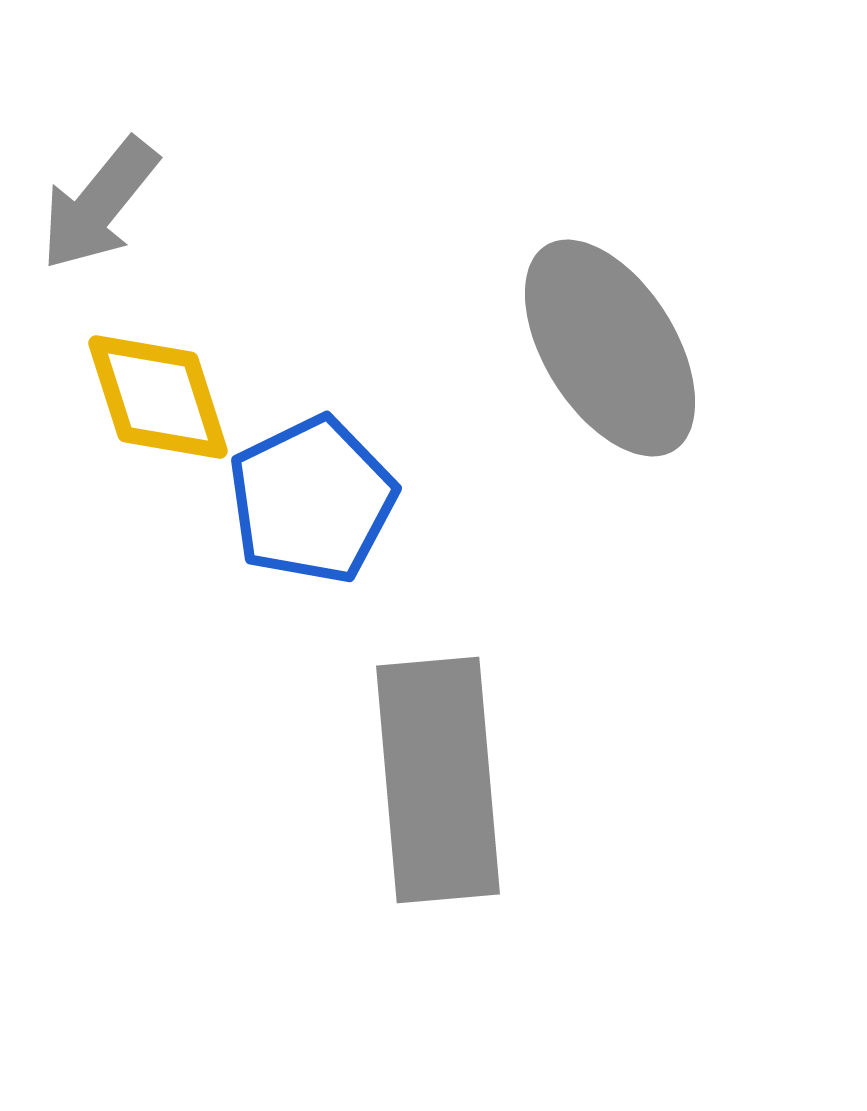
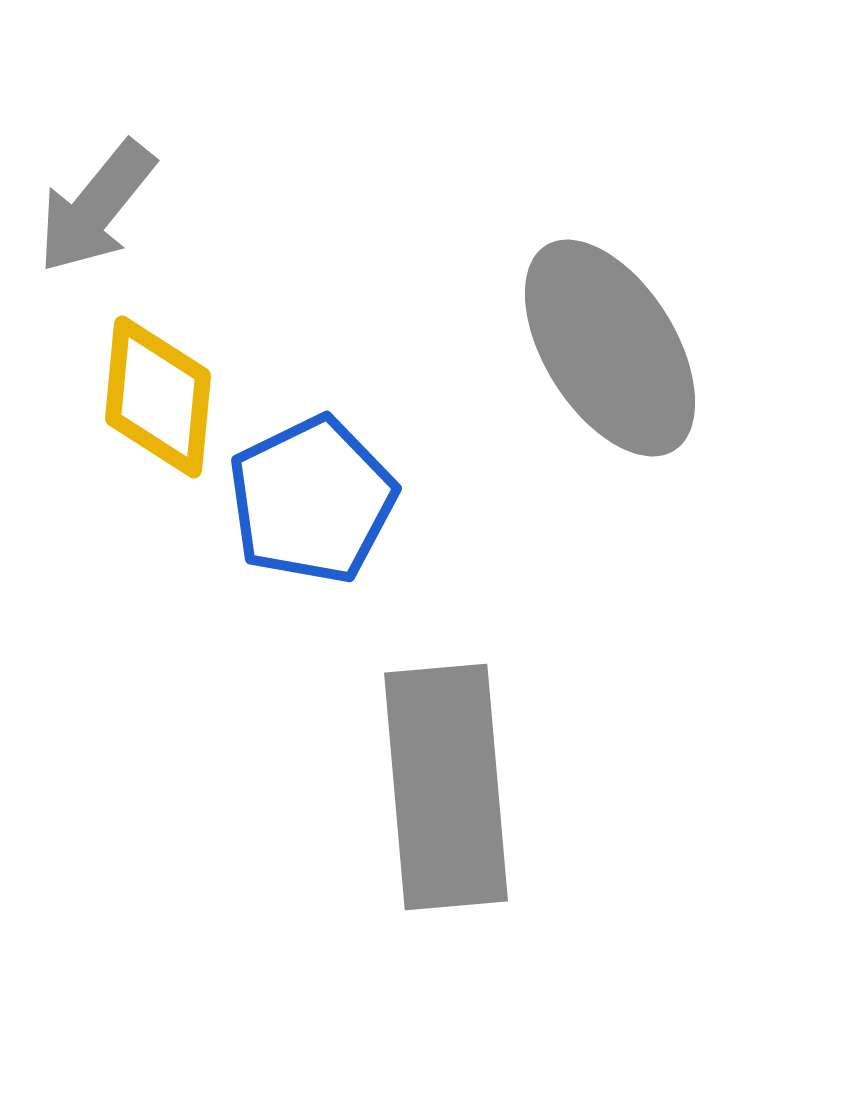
gray arrow: moved 3 px left, 3 px down
yellow diamond: rotated 23 degrees clockwise
gray rectangle: moved 8 px right, 7 px down
